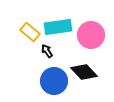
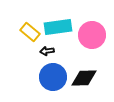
pink circle: moved 1 px right
black arrow: rotated 64 degrees counterclockwise
black diamond: moved 6 px down; rotated 48 degrees counterclockwise
blue circle: moved 1 px left, 4 px up
